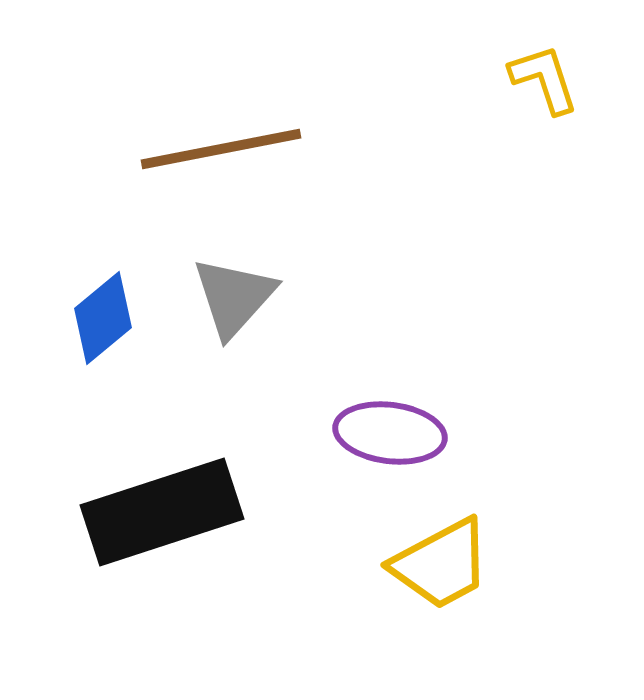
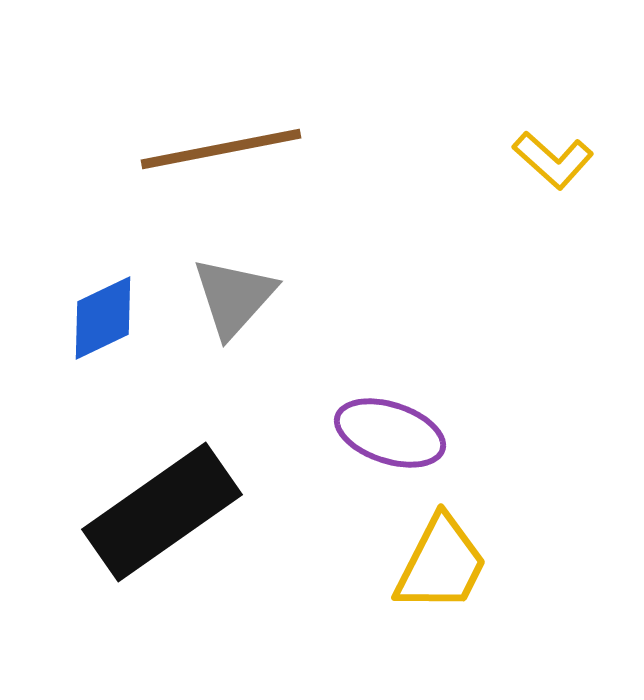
yellow L-shape: moved 9 px right, 81 px down; rotated 150 degrees clockwise
blue diamond: rotated 14 degrees clockwise
purple ellipse: rotated 11 degrees clockwise
black rectangle: rotated 17 degrees counterclockwise
yellow trapezoid: rotated 35 degrees counterclockwise
